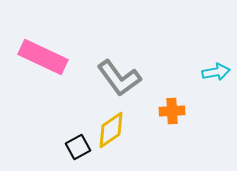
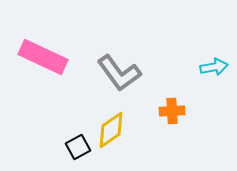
cyan arrow: moved 2 px left, 5 px up
gray L-shape: moved 5 px up
